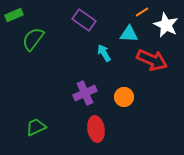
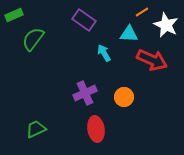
green trapezoid: moved 2 px down
